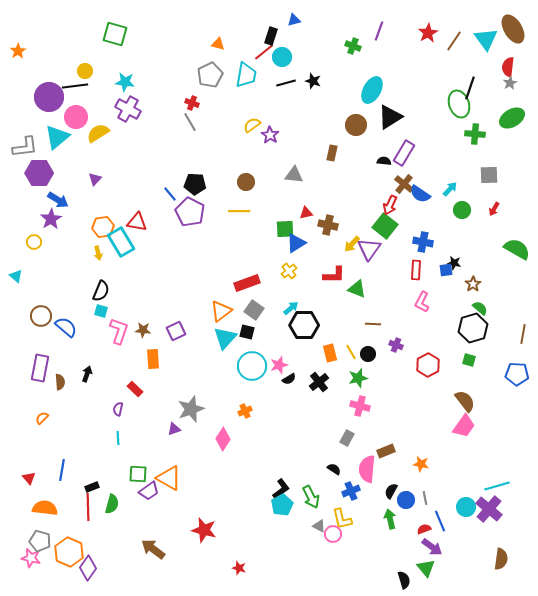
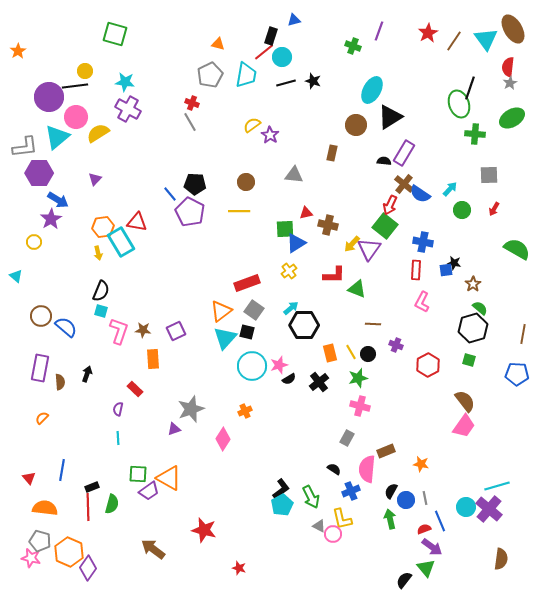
black semicircle at (404, 580): rotated 126 degrees counterclockwise
